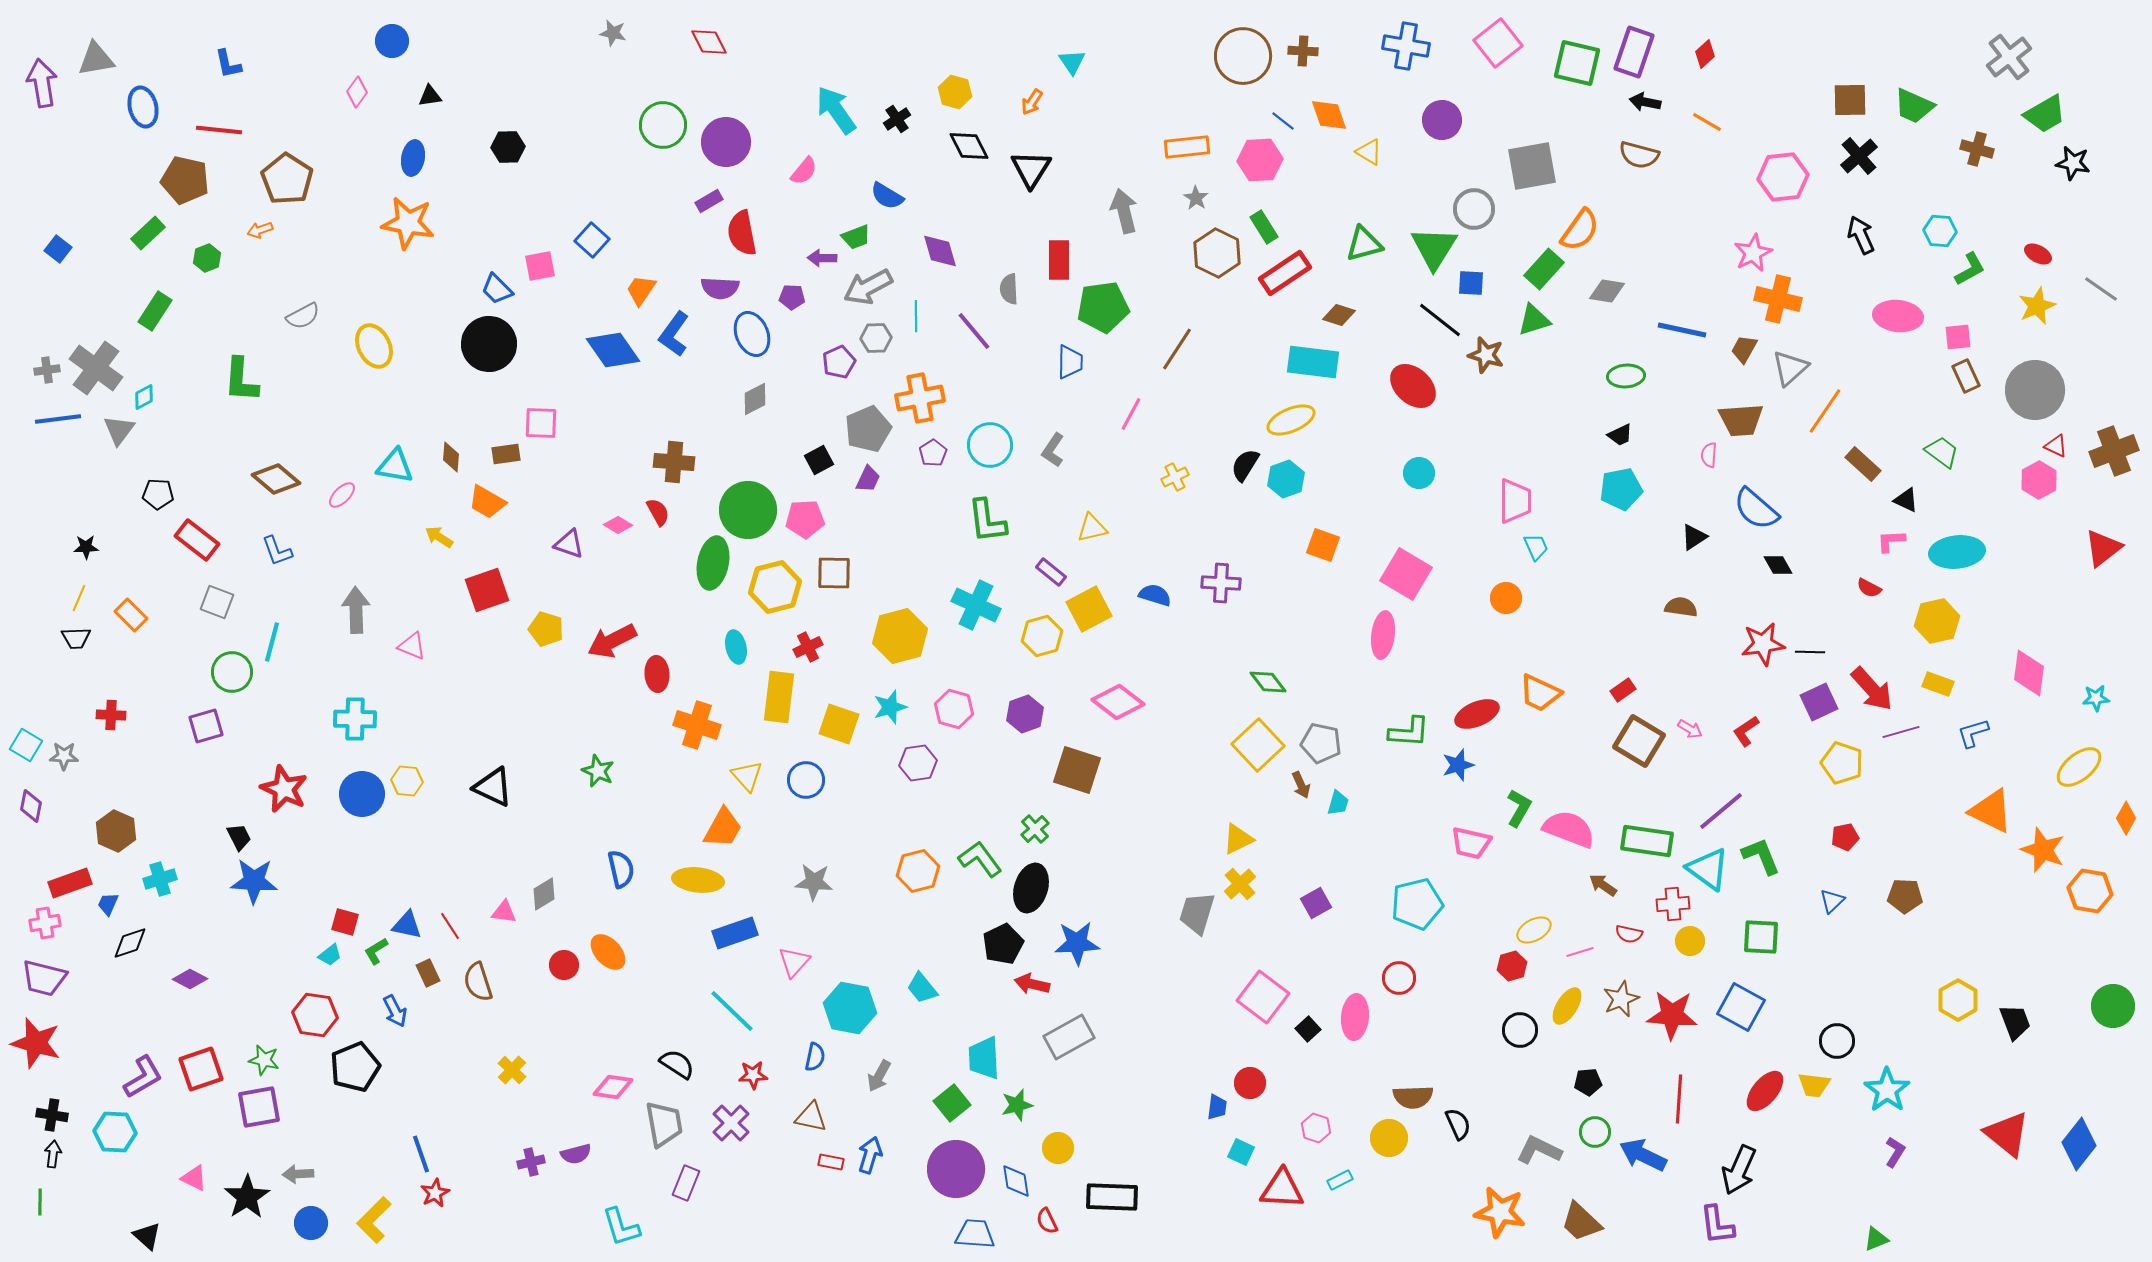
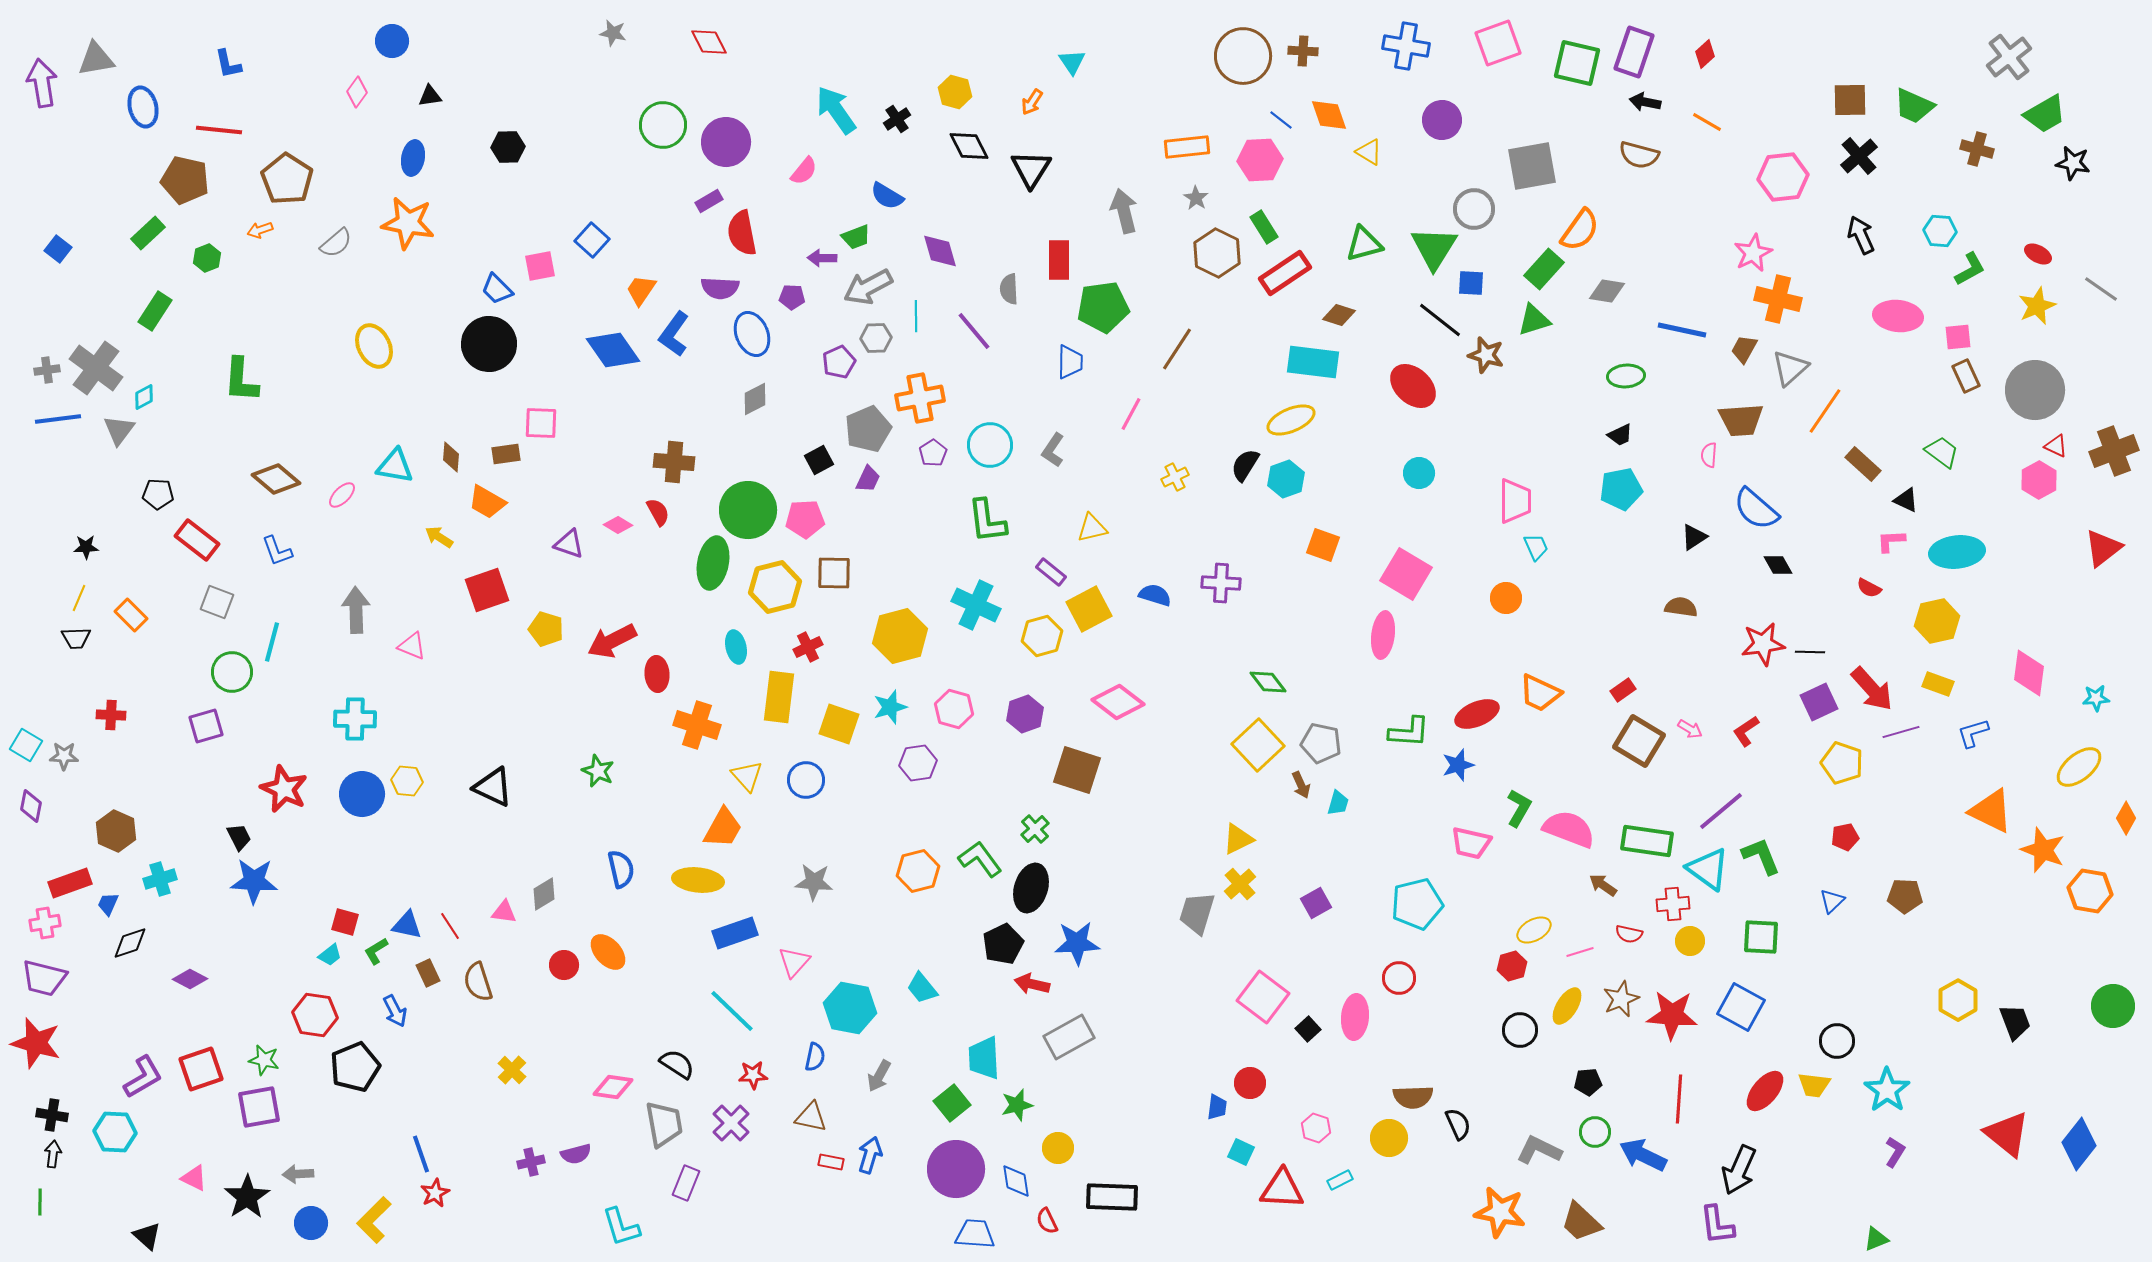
pink square at (1498, 43): rotated 18 degrees clockwise
blue line at (1283, 121): moved 2 px left, 1 px up
gray semicircle at (303, 316): moved 33 px right, 73 px up; rotated 12 degrees counterclockwise
